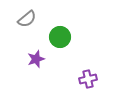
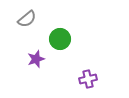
green circle: moved 2 px down
